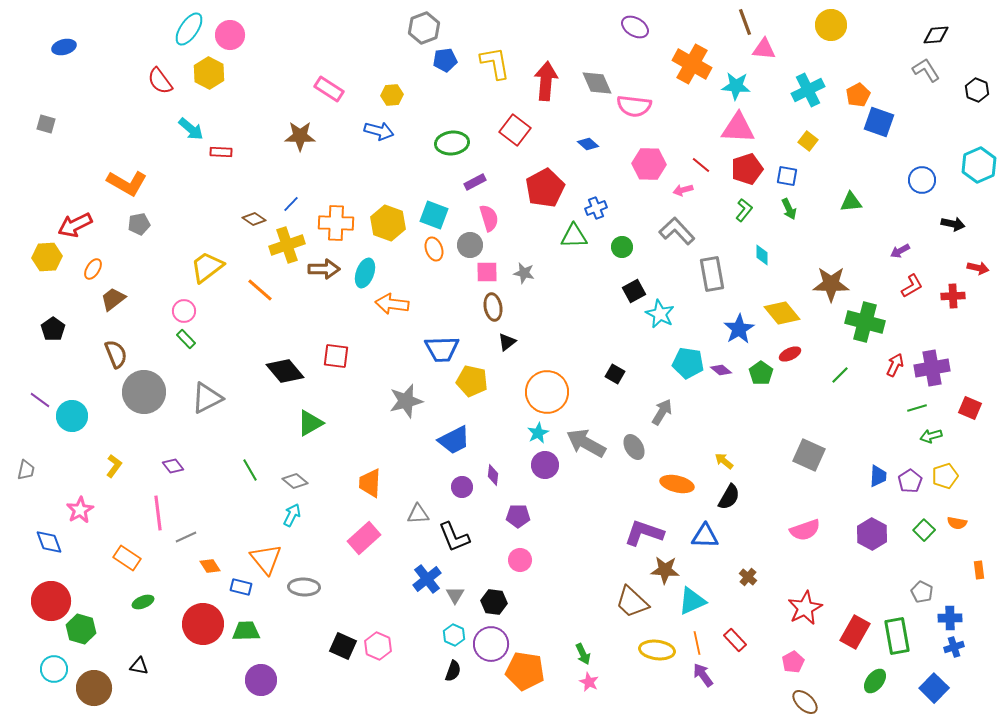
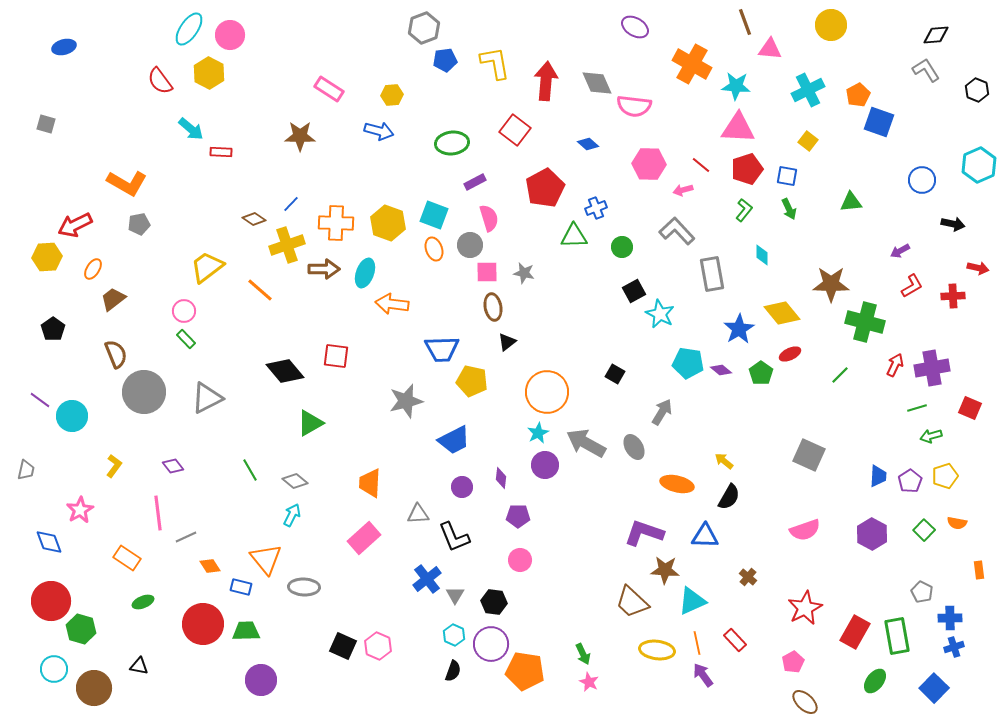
pink triangle at (764, 49): moved 6 px right
purple diamond at (493, 475): moved 8 px right, 3 px down
